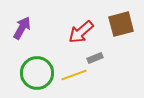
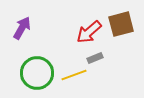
red arrow: moved 8 px right
